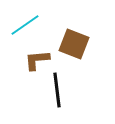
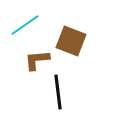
brown square: moved 3 px left, 3 px up
black line: moved 1 px right, 2 px down
